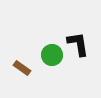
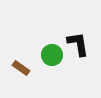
brown rectangle: moved 1 px left
